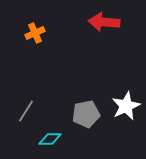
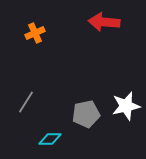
white star: rotated 12 degrees clockwise
gray line: moved 9 px up
